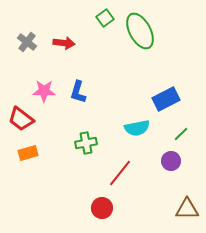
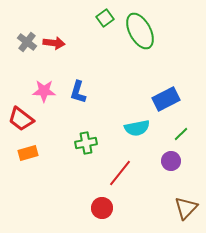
red arrow: moved 10 px left
brown triangle: moved 1 px left, 1 px up; rotated 45 degrees counterclockwise
